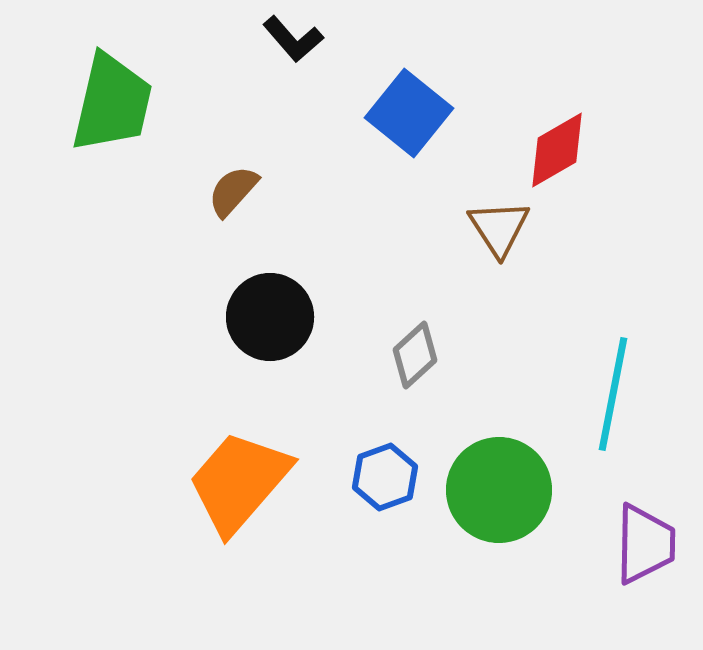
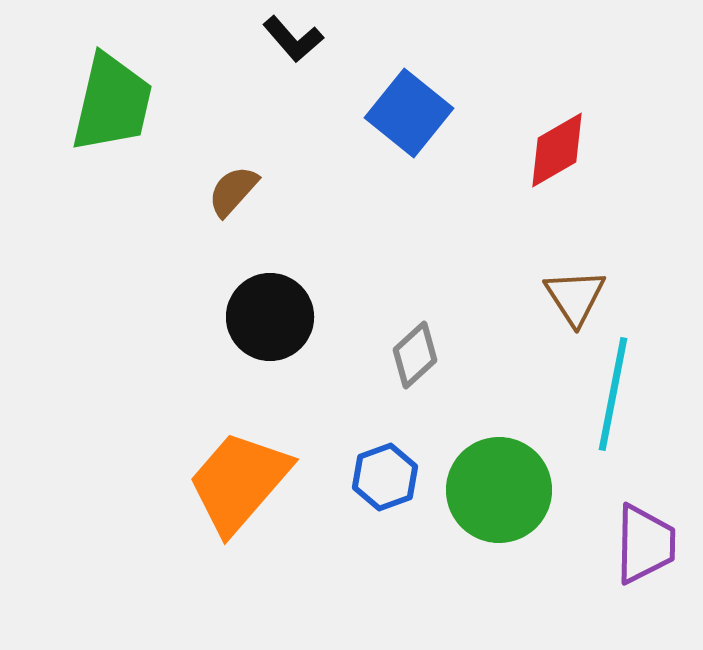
brown triangle: moved 76 px right, 69 px down
